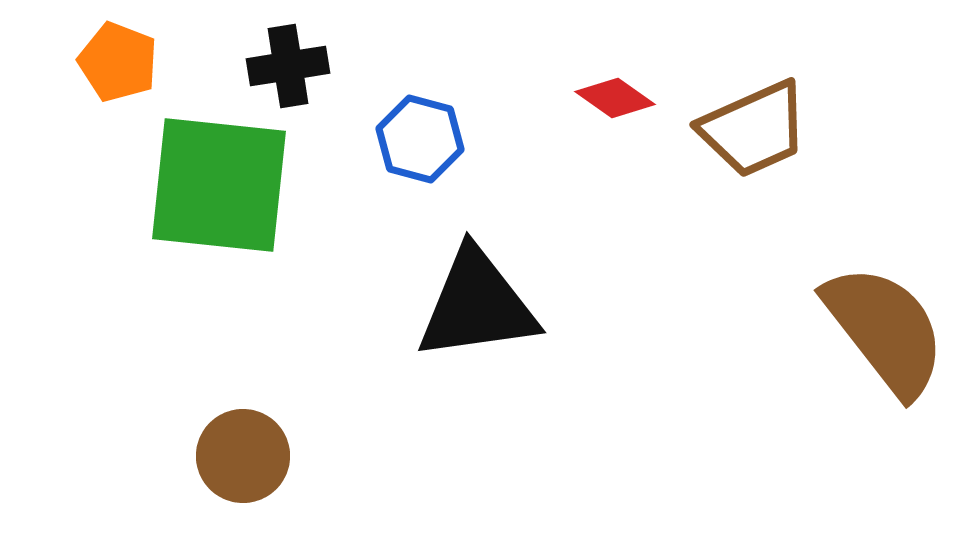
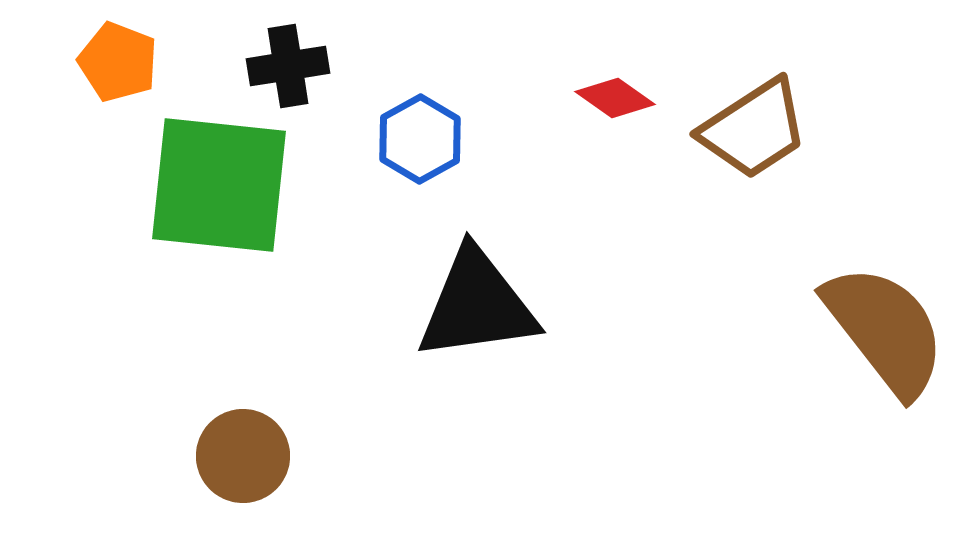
brown trapezoid: rotated 9 degrees counterclockwise
blue hexagon: rotated 16 degrees clockwise
